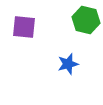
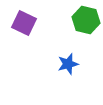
purple square: moved 4 px up; rotated 20 degrees clockwise
